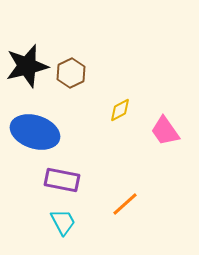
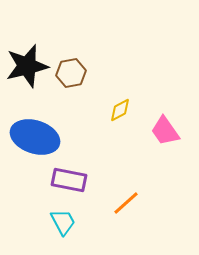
brown hexagon: rotated 16 degrees clockwise
blue ellipse: moved 5 px down
purple rectangle: moved 7 px right
orange line: moved 1 px right, 1 px up
